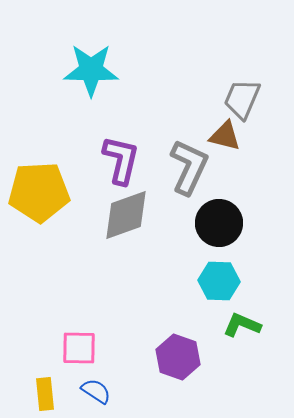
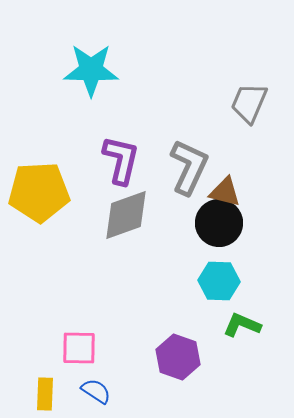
gray trapezoid: moved 7 px right, 4 px down
brown triangle: moved 56 px down
yellow rectangle: rotated 8 degrees clockwise
